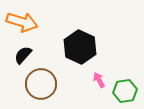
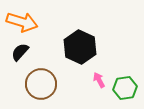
black semicircle: moved 3 px left, 3 px up
green hexagon: moved 3 px up
